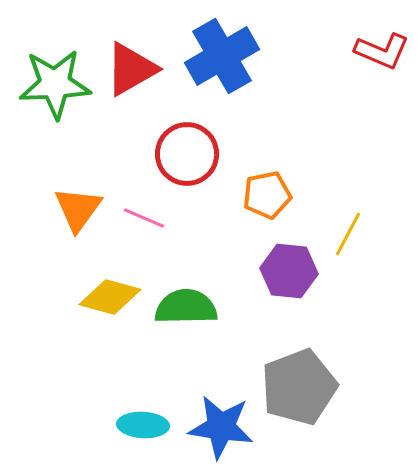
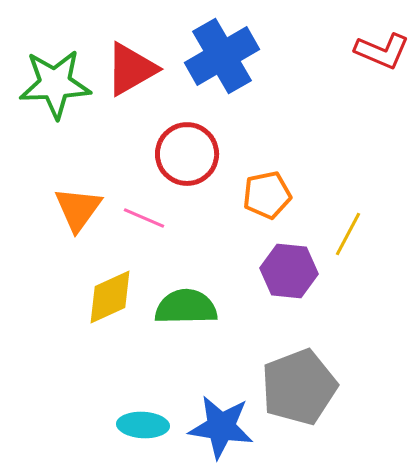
yellow diamond: rotated 40 degrees counterclockwise
